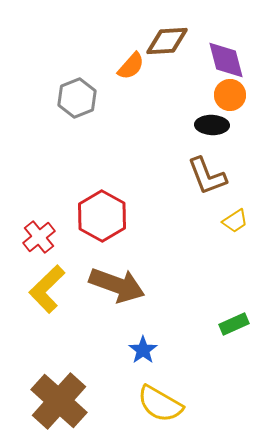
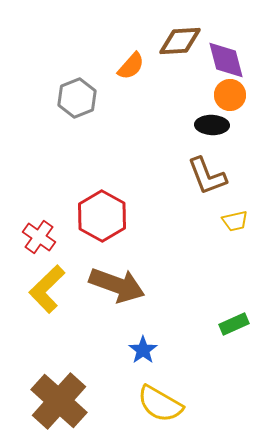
brown diamond: moved 13 px right
yellow trapezoid: rotated 20 degrees clockwise
red cross: rotated 16 degrees counterclockwise
